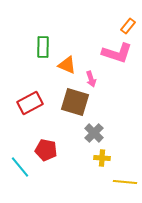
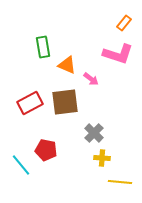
orange rectangle: moved 4 px left, 3 px up
green rectangle: rotated 10 degrees counterclockwise
pink L-shape: moved 1 px right, 1 px down
pink arrow: rotated 35 degrees counterclockwise
brown square: moved 10 px left; rotated 24 degrees counterclockwise
cyan line: moved 1 px right, 2 px up
yellow line: moved 5 px left
